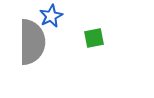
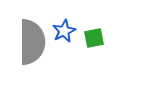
blue star: moved 13 px right, 15 px down
